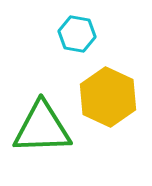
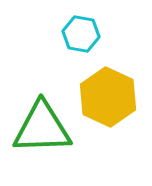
cyan hexagon: moved 4 px right
